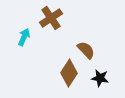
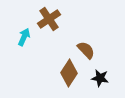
brown cross: moved 2 px left, 1 px down
